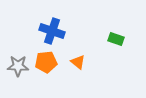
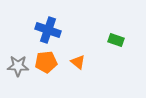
blue cross: moved 4 px left, 1 px up
green rectangle: moved 1 px down
